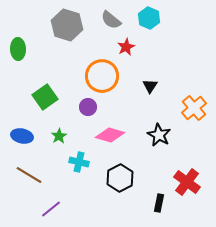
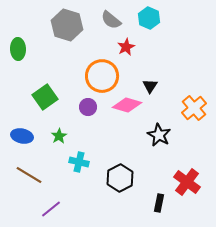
pink diamond: moved 17 px right, 30 px up
